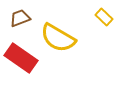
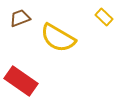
red rectangle: moved 23 px down
